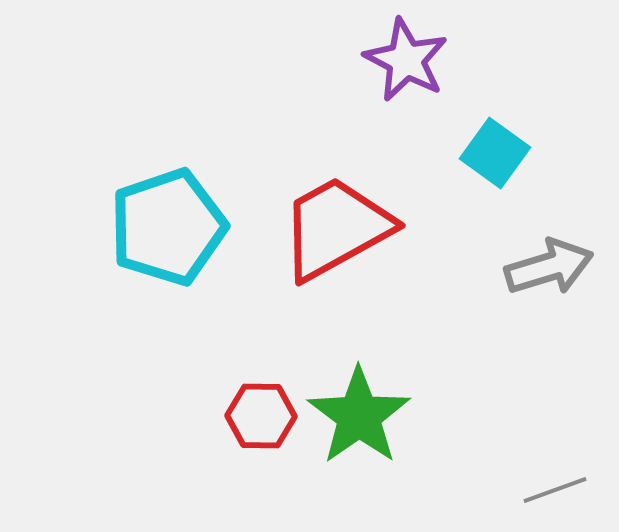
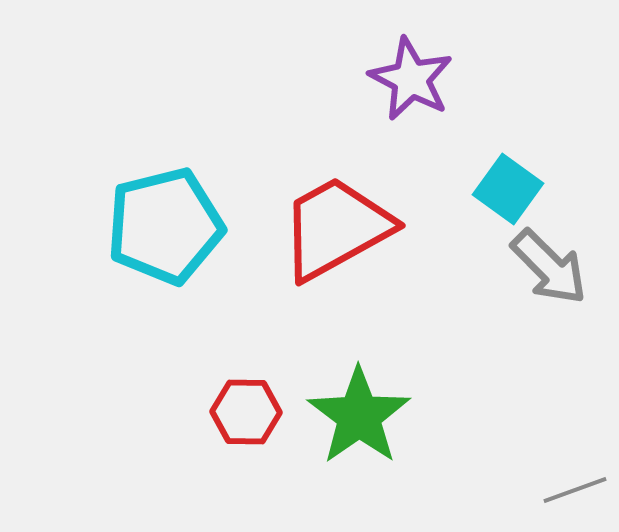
purple star: moved 5 px right, 19 px down
cyan square: moved 13 px right, 36 px down
cyan pentagon: moved 3 px left, 1 px up; rotated 5 degrees clockwise
gray arrow: rotated 62 degrees clockwise
red hexagon: moved 15 px left, 4 px up
gray line: moved 20 px right
